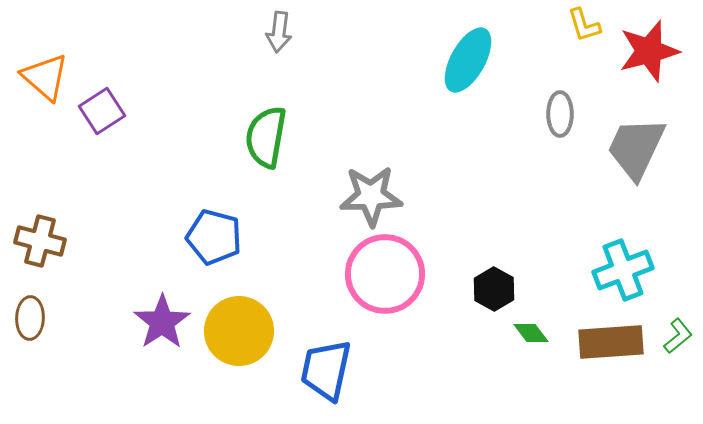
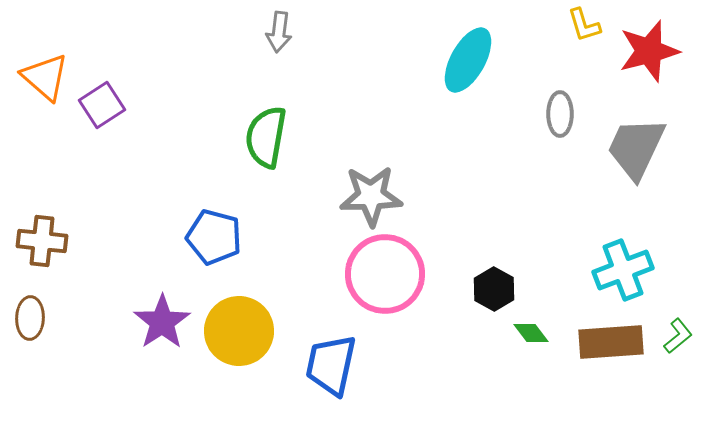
purple square: moved 6 px up
brown cross: moved 2 px right; rotated 9 degrees counterclockwise
blue trapezoid: moved 5 px right, 5 px up
